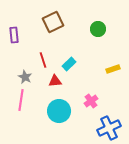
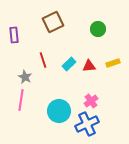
yellow rectangle: moved 6 px up
red triangle: moved 34 px right, 15 px up
blue cross: moved 22 px left, 4 px up
